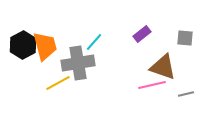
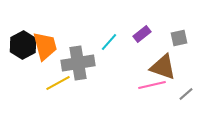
gray square: moved 6 px left; rotated 18 degrees counterclockwise
cyan line: moved 15 px right
gray line: rotated 28 degrees counterclockwise
